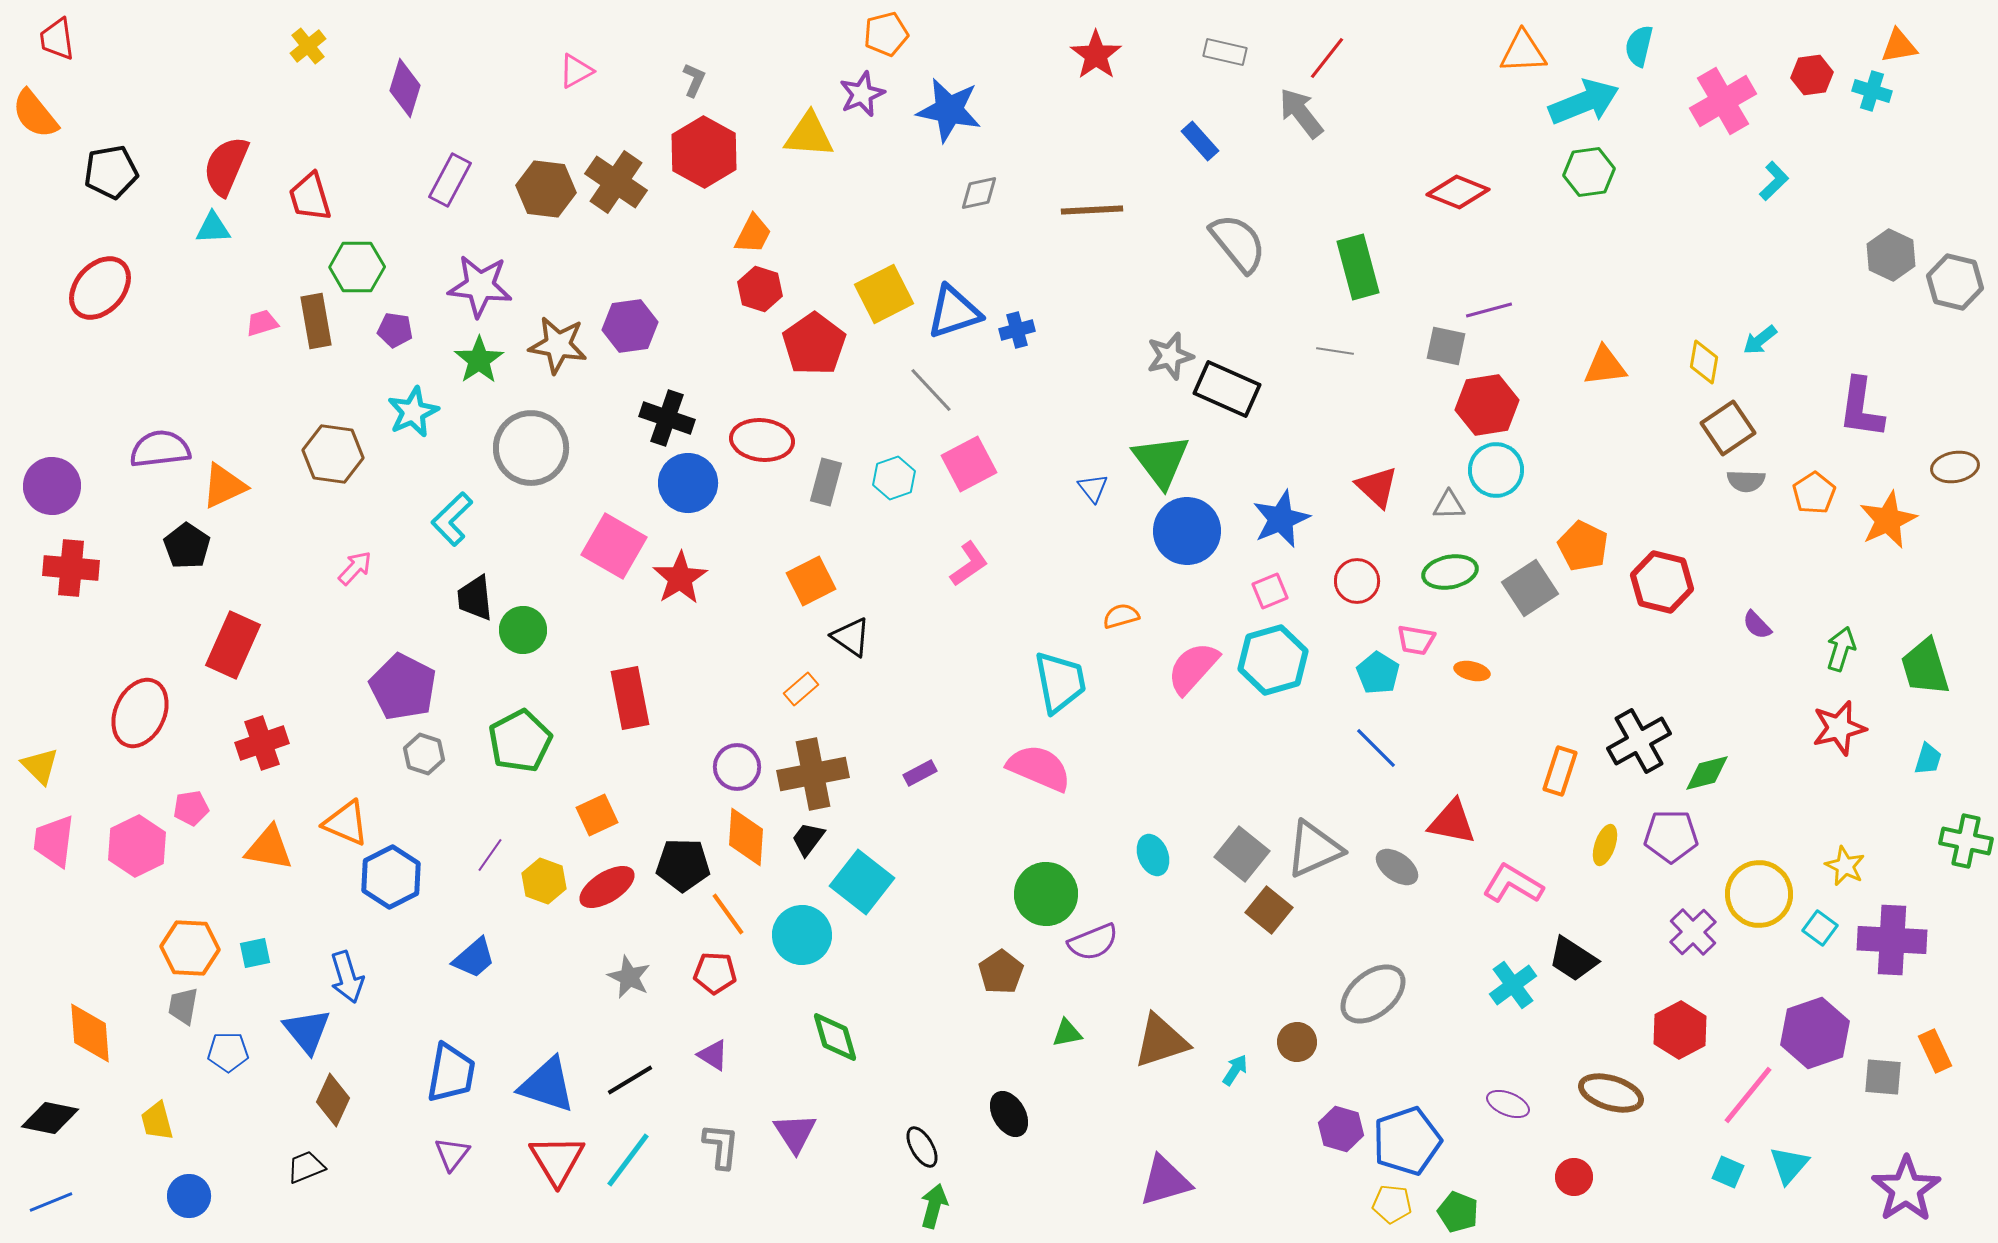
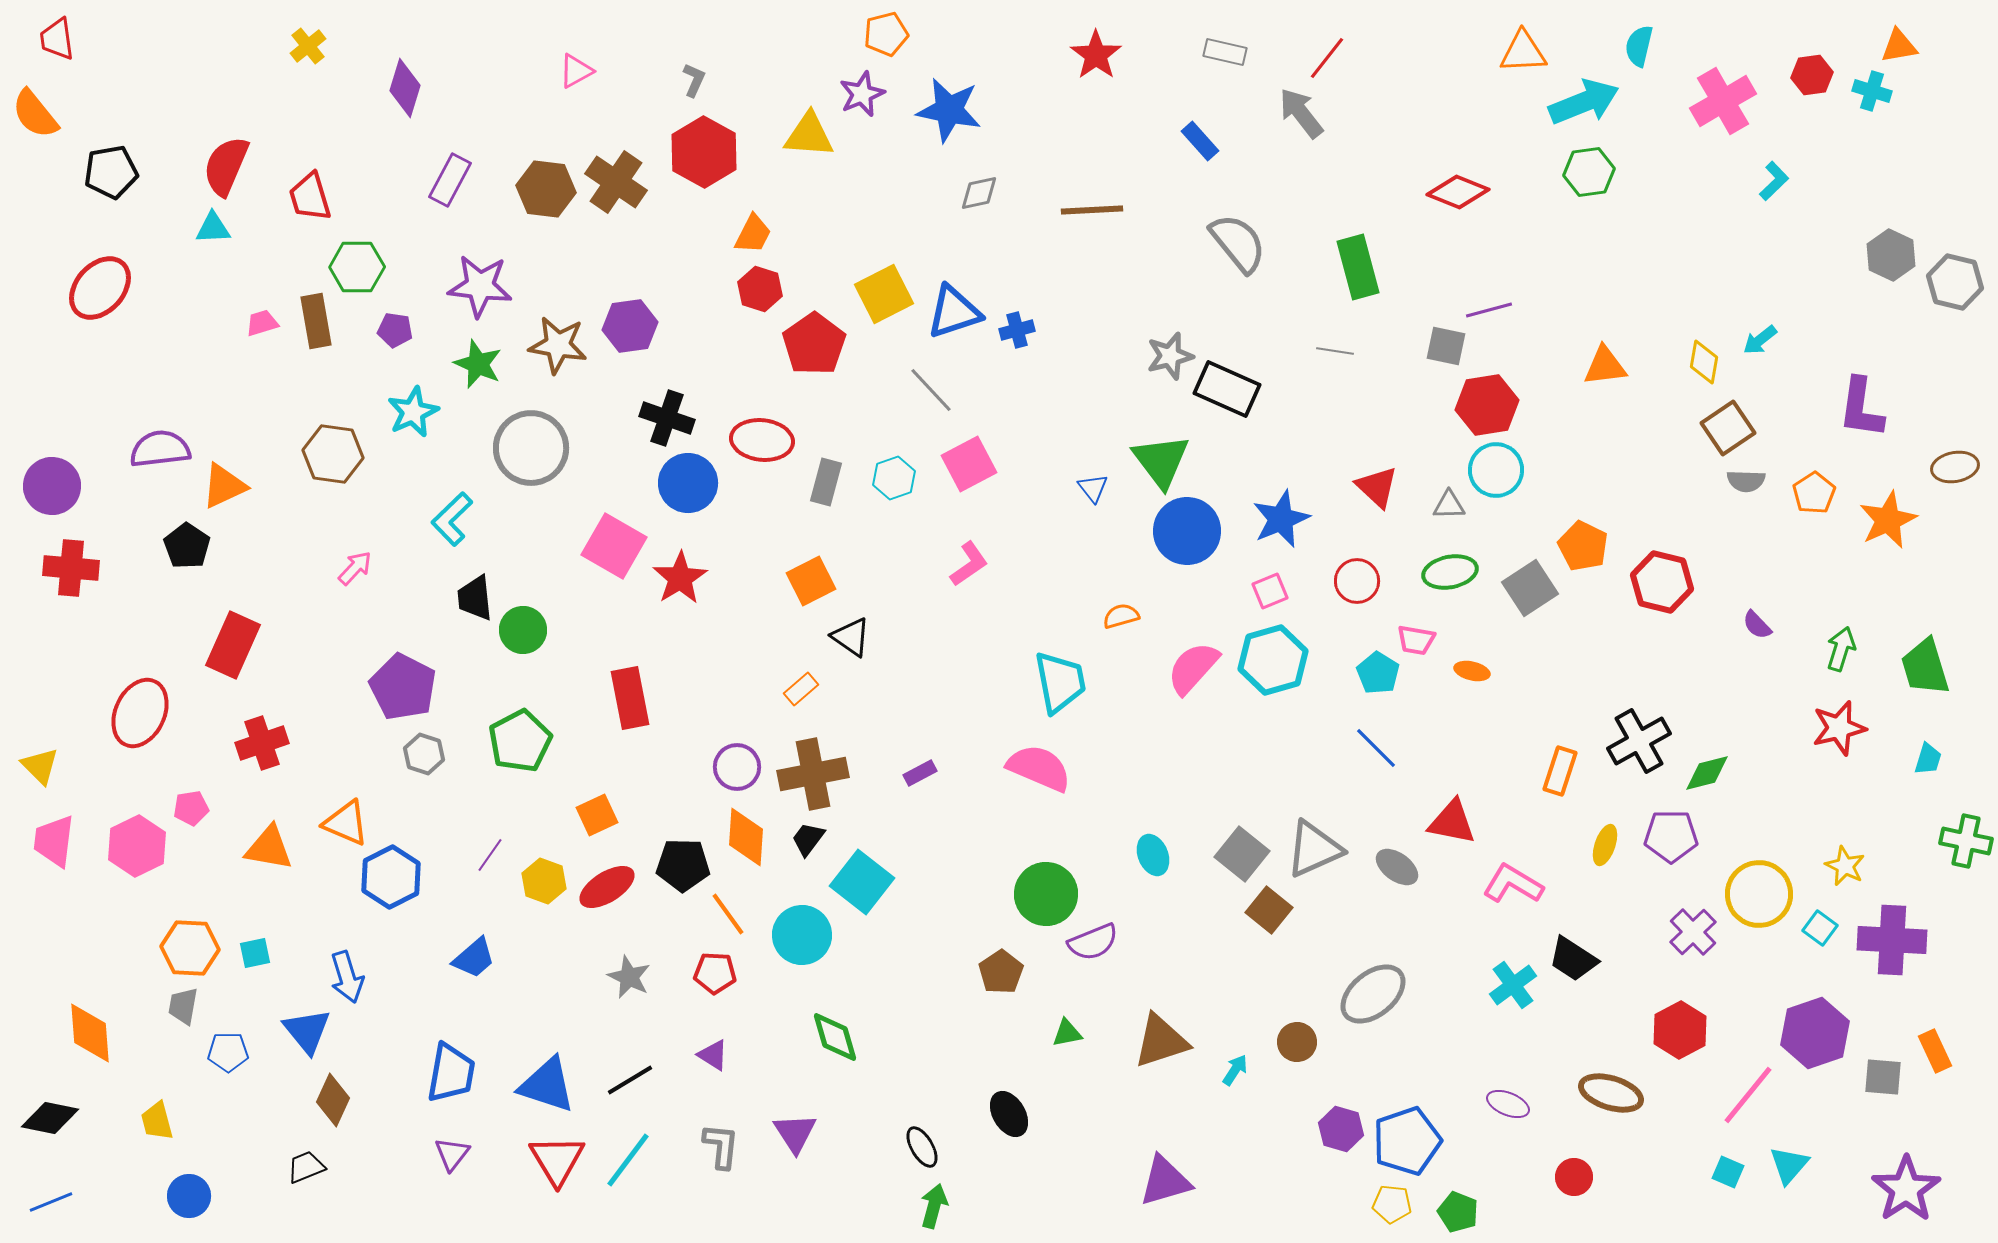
green star at (479, 360): moved 1 px left, 4 px down; rotated 15 degrees counterclockwise
